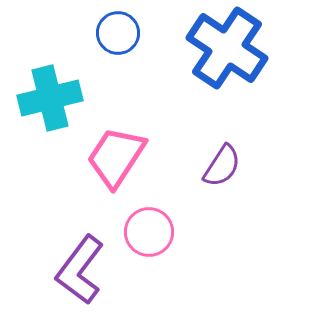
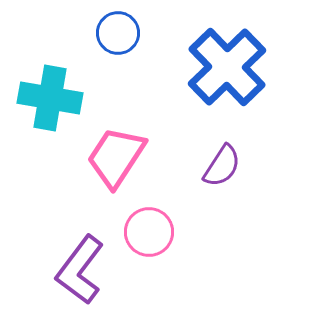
blue cross: moved 19 px down; rotated 12 degrees clockwise
cyan cross: rotated 24 degrees clockwise
